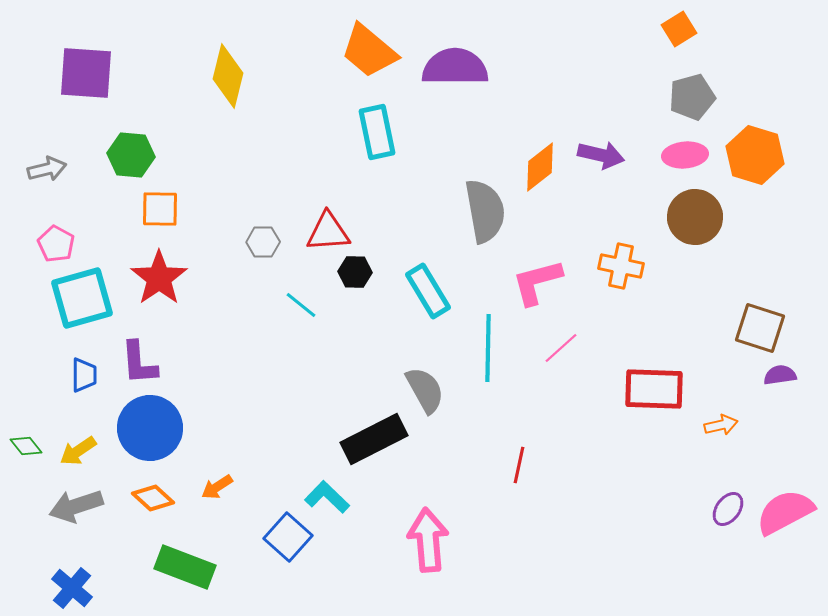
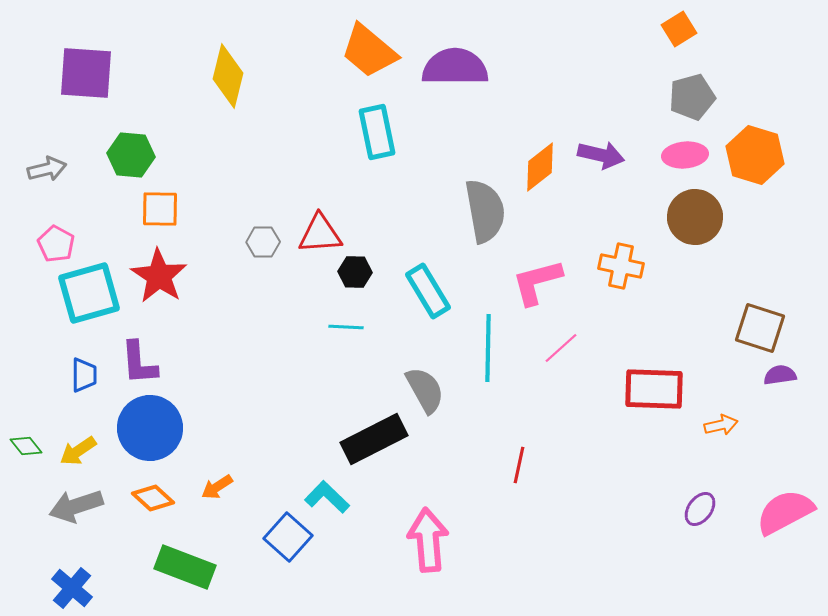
red triangle at (328, 232): moved 8 px left, 2 px down
red star at (159, 278): moved 2 px up; rotated 4 degrees counterclockwise
cyan square at (82, 298): moved 7 px right, 5 px up
cyan line at (301, 305): moved 45 px right, 22 px down; rotated 36 degrees counterclockwise
purple ellipse at (728, 509): moved 28 px left
